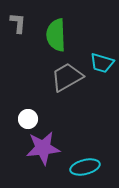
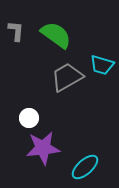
gray L-shape: moved 2 px left, 8 px down
green semicircle: rotated 128 degrees clockwise
cyan trapezoid: moved 2 px down
white circle: moved 1 px right, 1 px up
cyan ellipse: rotated 28 degrees counterclockwise
